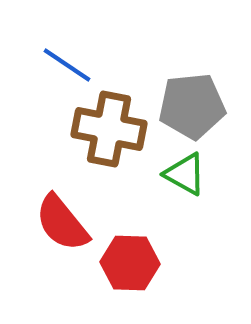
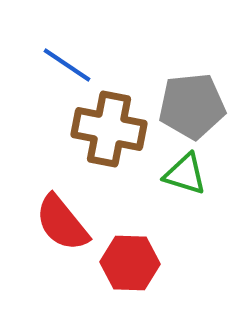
green triangle: rotated 12 degrees counterclockwise
